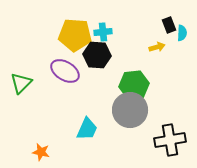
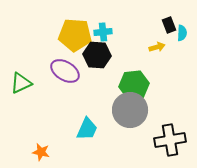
green triangle: rotated 20 degrees clockwise
